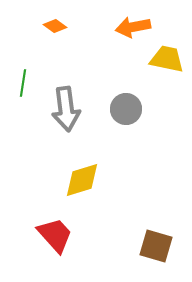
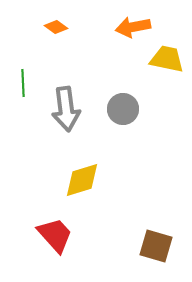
orange diamond: moved 1 px right, 1 px down
green line: rotated 12 degrees counterclockwise
gray circle: moved 3 px left
